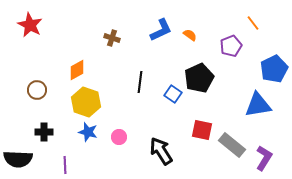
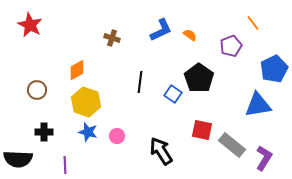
black pentagon: rotated 12 degrees counterclockwise
pink circle: moved 2 px left, 1 px up
